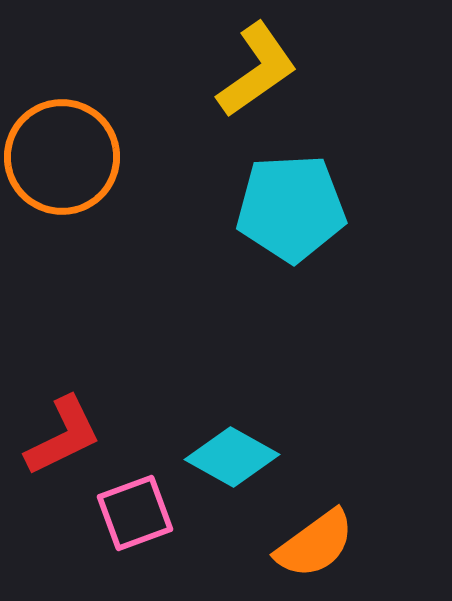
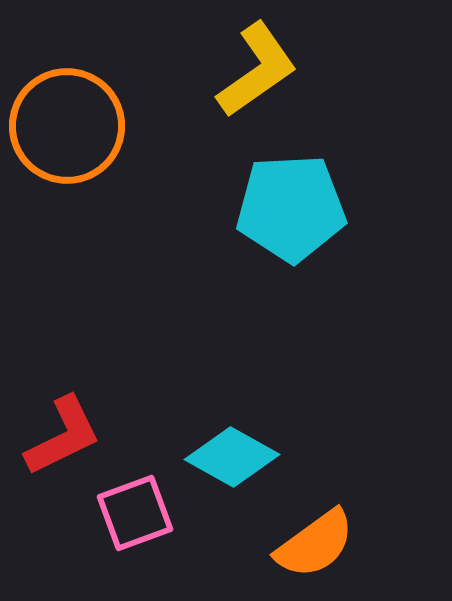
orange circle: moved 5 px right, 31 px up
